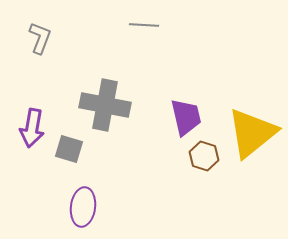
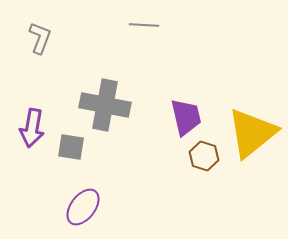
gray square: moved 2 px right, 2 px up; rotated 8 degrees counterclockwise
purple ellipse: rotated 30 degrees clockwise
